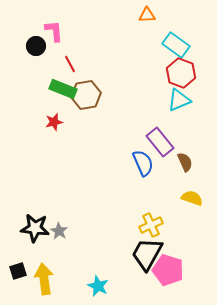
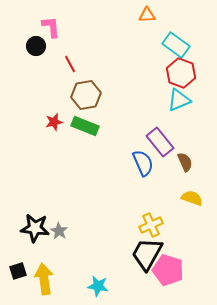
pink L-shape: moved 3 px left, 4 px up
green rectangle: moved 22 px right, 37 px down
cyan star: rotated 15 degrees counterclockwise
